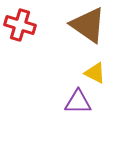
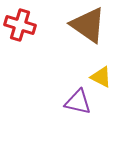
yellow triangle: moved 6 px right, 4 px down
purple triangle: rotated 12 degrees clockwise
